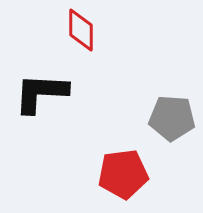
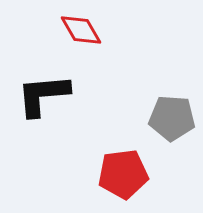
red diamond: rotated 30 degrees counterclockwise
black L-shape: moved 2 px right, 2 px down; rotated 8 degrees counterclockwise
